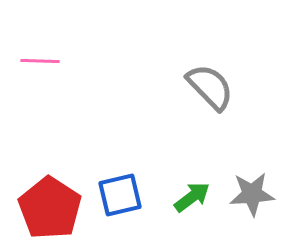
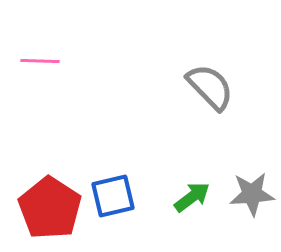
blue square: moved 7 px left, 1 px down
